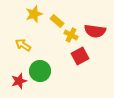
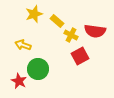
yellow arrow: rotated 14 degrees counterclockwise
green circle: moved 2 px left, 2 px up
red star: rotated 28 degrees counterclockwise
